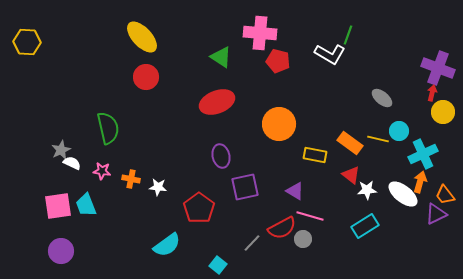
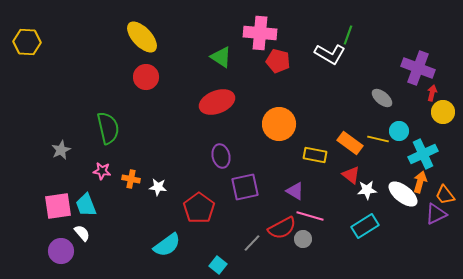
purple cross at (438, 68): moved 20 px left
white semicircle at (72, 163): moved 10 px right, 70 px down; rotated 24 degrees clockwise
